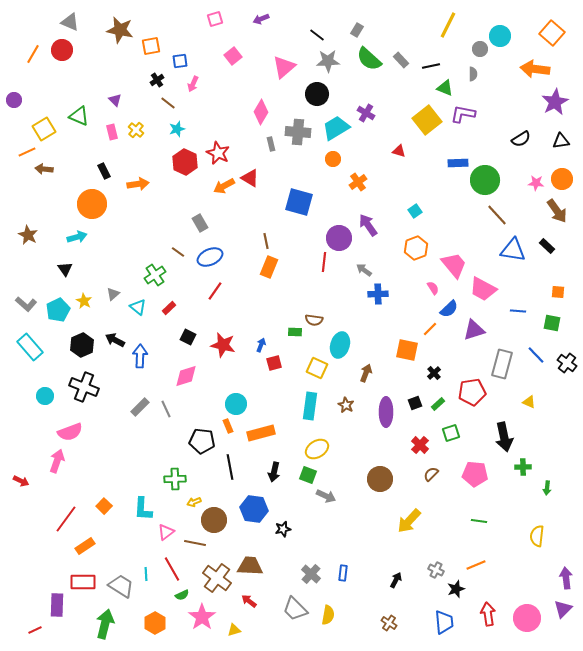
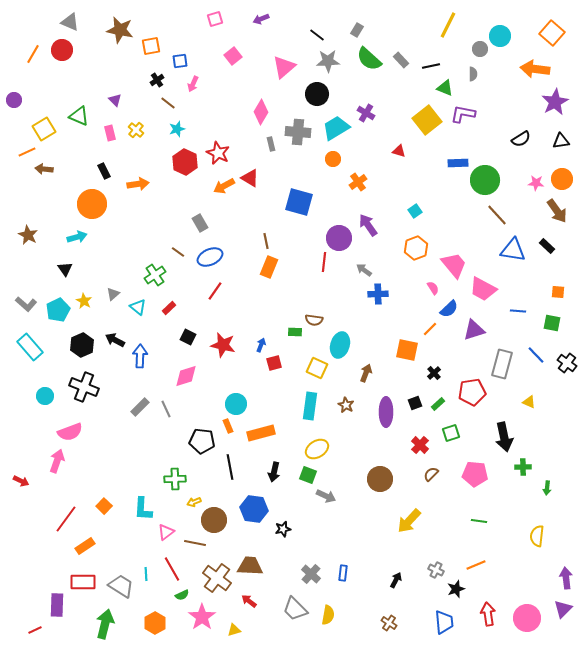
pink rectangle at (112, 132): moved 2 px left, 1 px down
